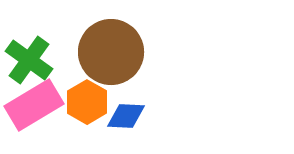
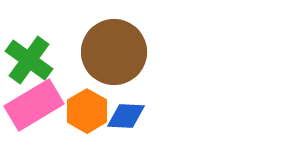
brown circle: moved 3 px right
orange hexagon: moved 9 px down
